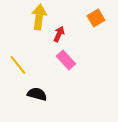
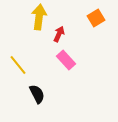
black semicircle: rotated 48 degrees clockwise
